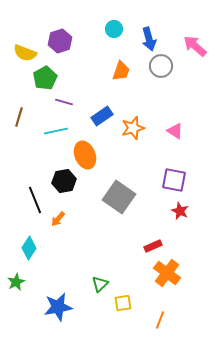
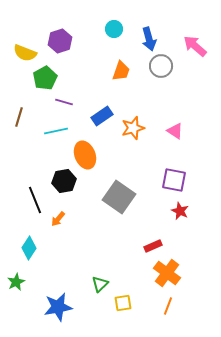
orange line: moved 8 px right, 14 px up
